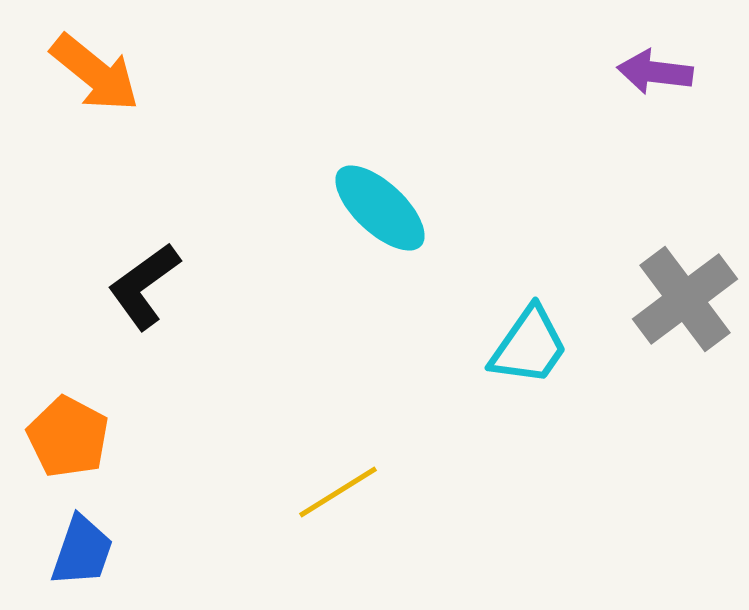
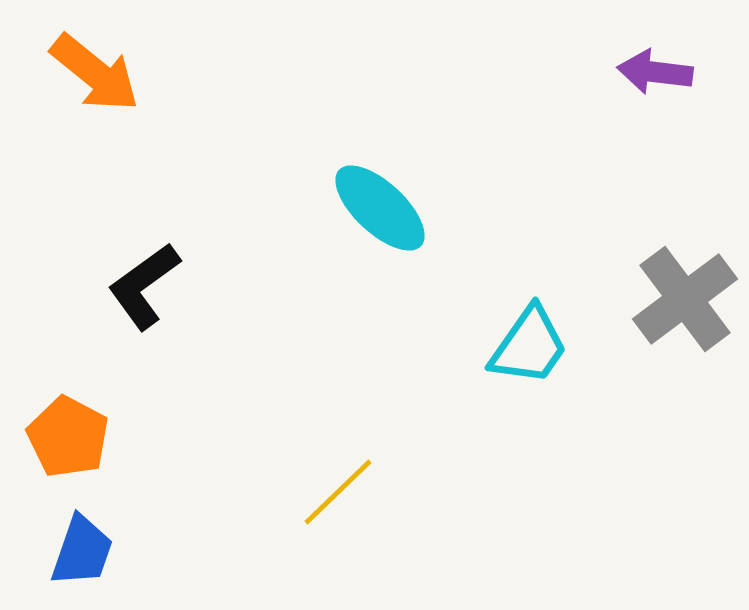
yellow line: rotated 12 degrees counterclockwise
